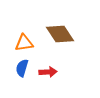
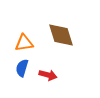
brown diamond: moved 1 px right, 1 px down; rotated 16 degrees clockwise
red arrow: moved 3 px down; rotated 18 degrees clockwise
